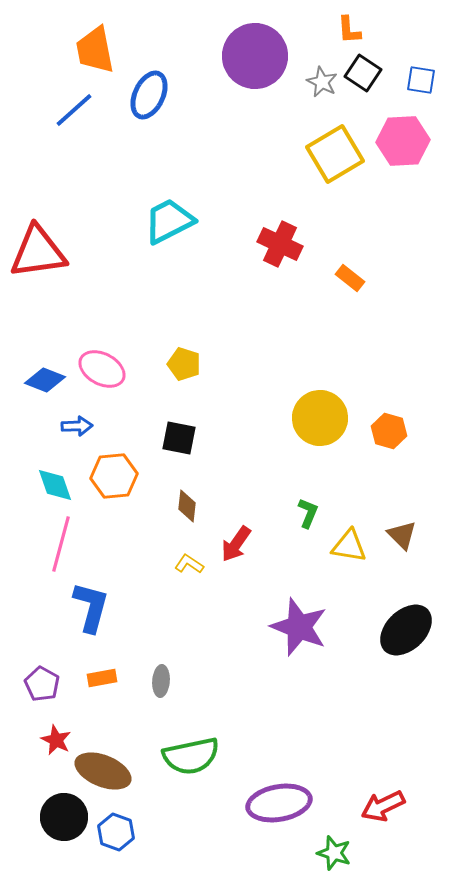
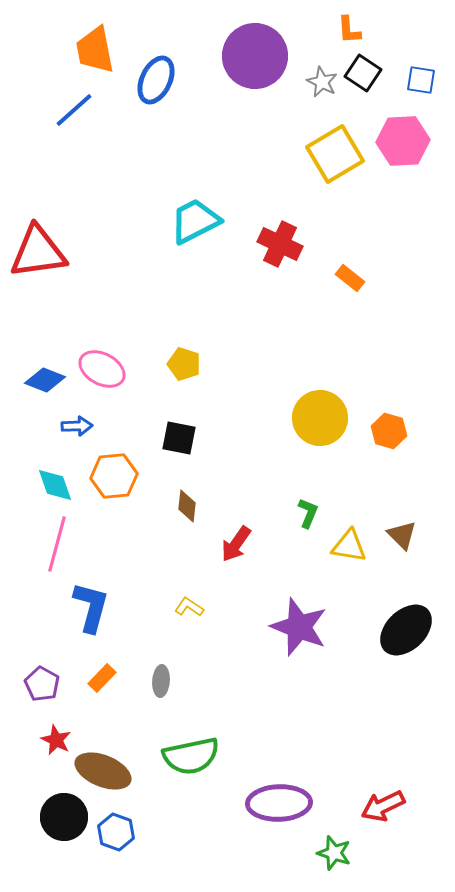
blue ellipse at (149, 95): moved 7 px right, 15 px up
cyan trapezoid at (169, 221): moved 26 px right
pink line at (61, 544): moved 4 px left
yellow L-shape at (189, 564): moved 43 px down
orange rectangle at (102, 678): rotated 36 degrees counterclockwise
purple ellipse at (279, 803): rotated 8 degrees clockwise
